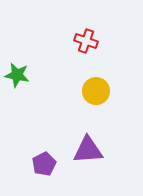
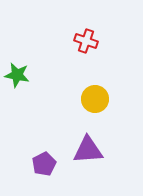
yellow circle: moved 1 px left, 8 px down
